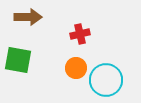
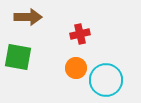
green square: moved 3 px up
